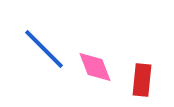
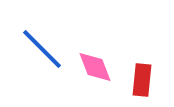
blue line: moved 2 px left
